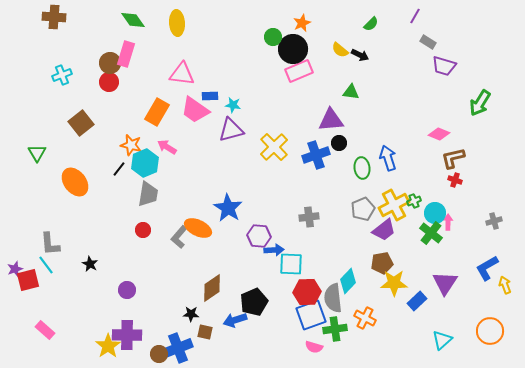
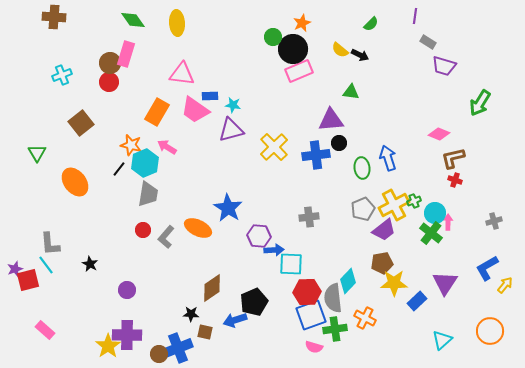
purple line at (415, 16): rotated 21 degrees counterclockwise
blue cross at (316, 155): rotated 12 degrees clockwise
gray L-shape at (179, 237): moved 13 px left
yellow arrow at (505, 285): rotated 60 degrees clockwise
